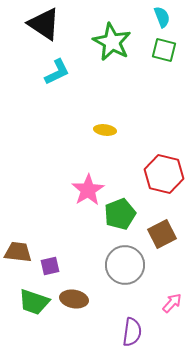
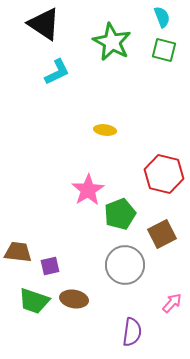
green trapezoid: moved 1 px up
